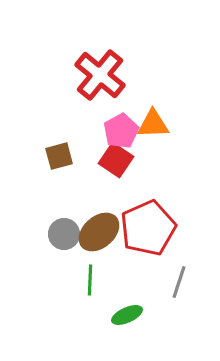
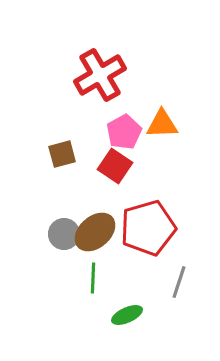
red cross: rotated 21 degrees clockwise
orange triangle: moved 9 px right
pink pentagon: moved 3 px right, 1 px down
brown square: moved 3 px right, 2 px up
red square: moved 1 px left, 6 px down
red pentagon: rotated 8 degrees clockwise
brown ellipse: moved 4 px left
green line: moved 3 px right, 2 px up
